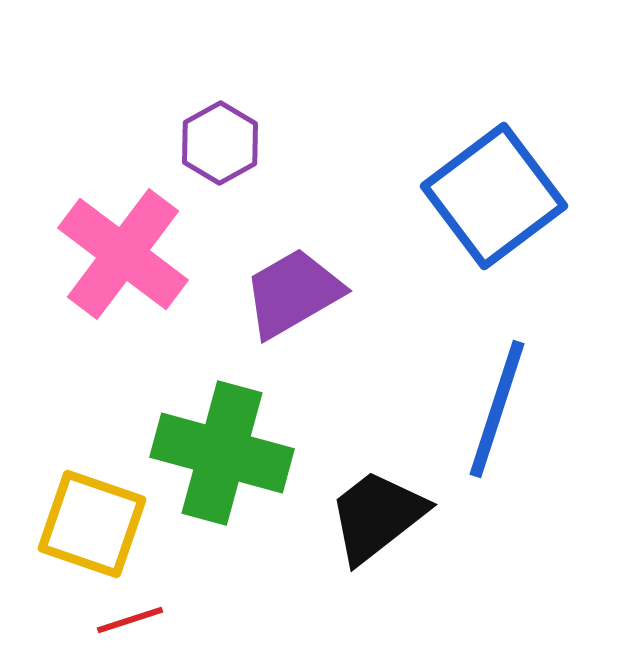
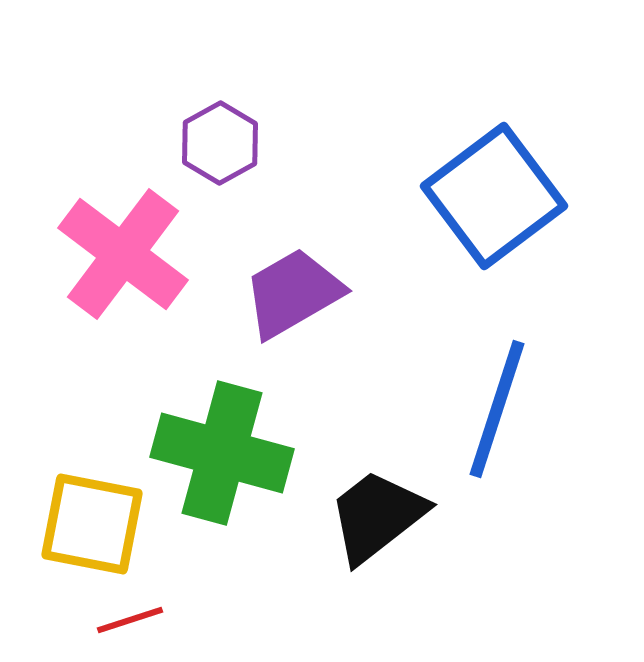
yellow square: rotated 8 degrees counterclockwise
